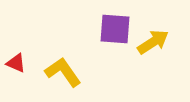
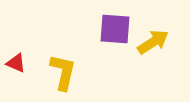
yellow L-shape: rotated 48 degrees clockwise
